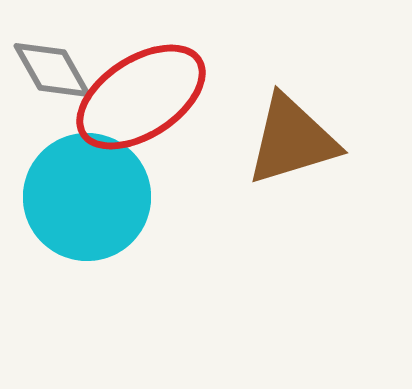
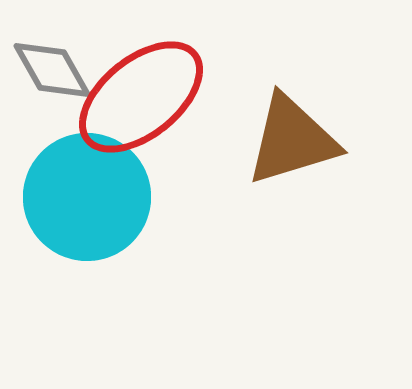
red ellipse: rotated 6 degrees counterclockwise
